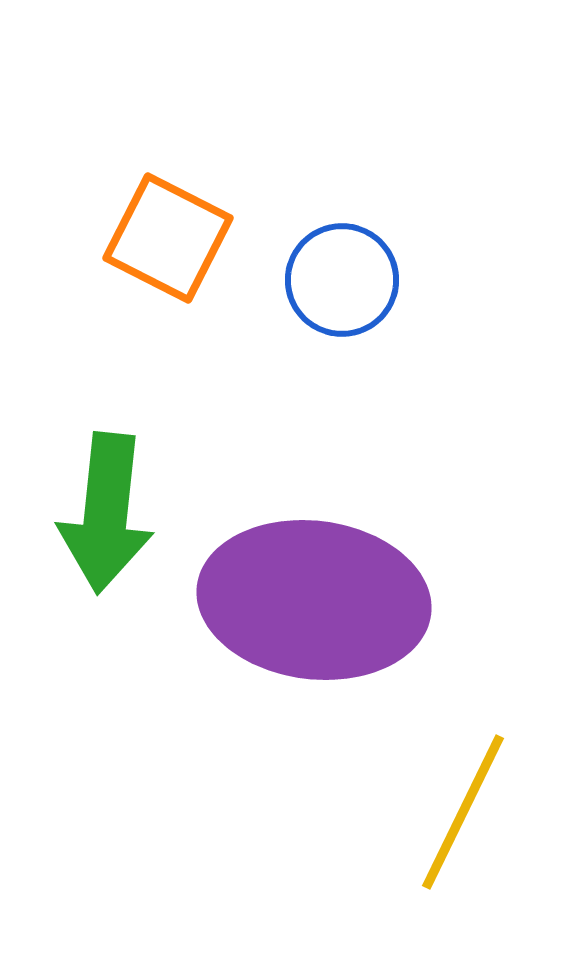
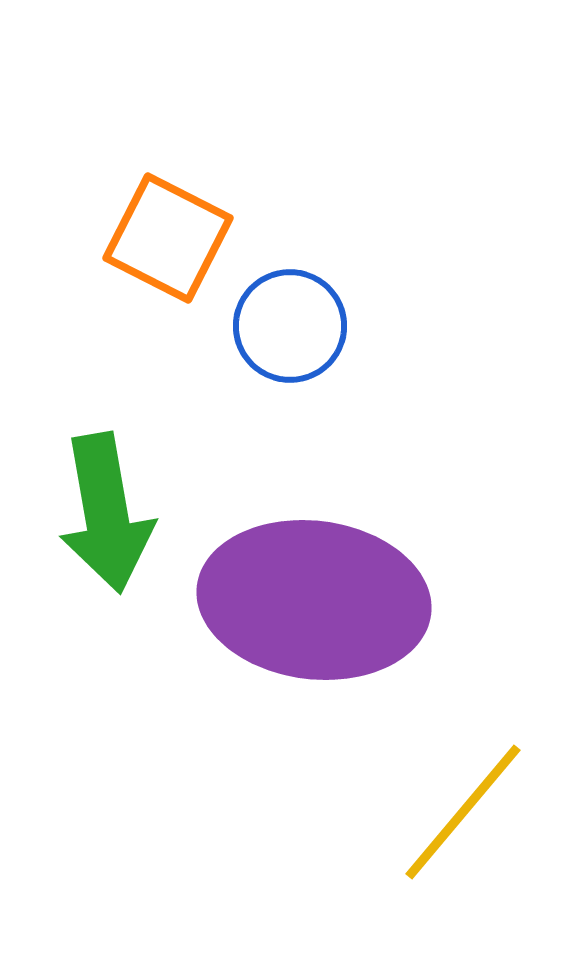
blue circle: moved 52 px left, 46 px down
green arrow: rotated 16 degrees counterclockwise
yellow line: rotated 14 degrees clockwise
